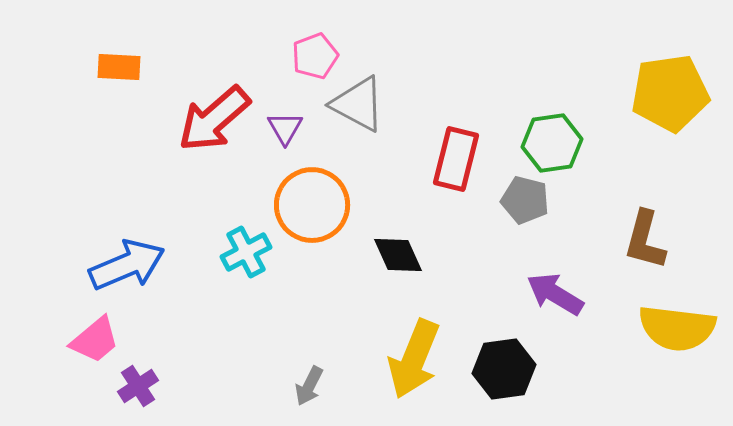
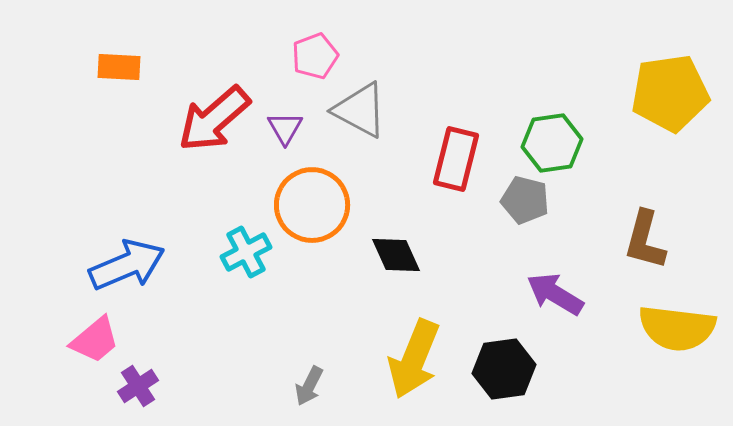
gray triangle: moved 2 px right, 6 px down
black diamond: moved 2 px left
